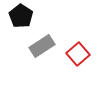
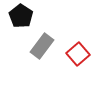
gray rectangle: rotated 20 degrees counterclockwise
